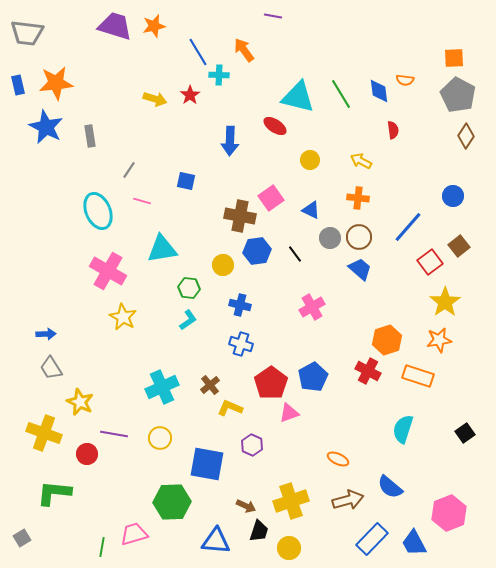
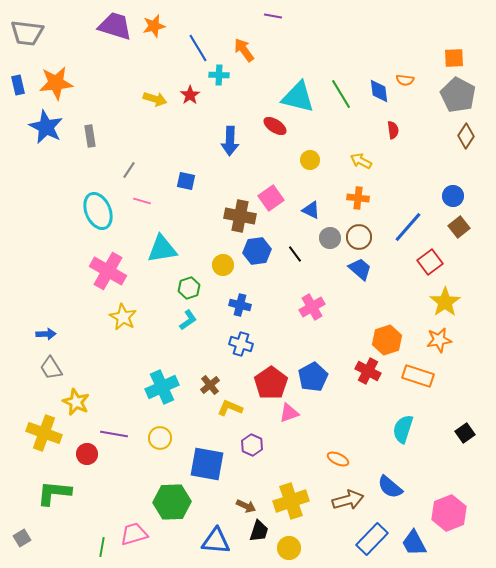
blue line at (198, 52): moved 4 px up
brown square at (459, 246): moved 19 px up
green hexagon at (189, 288): rotated 25 degrees counterclockwise
yellow star at (80, 402): moved 4 px left
